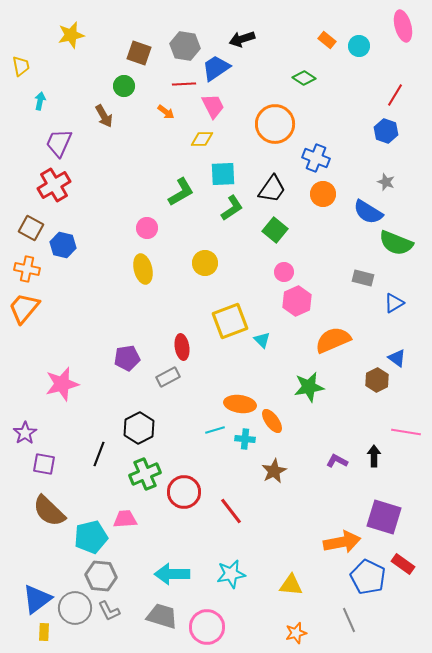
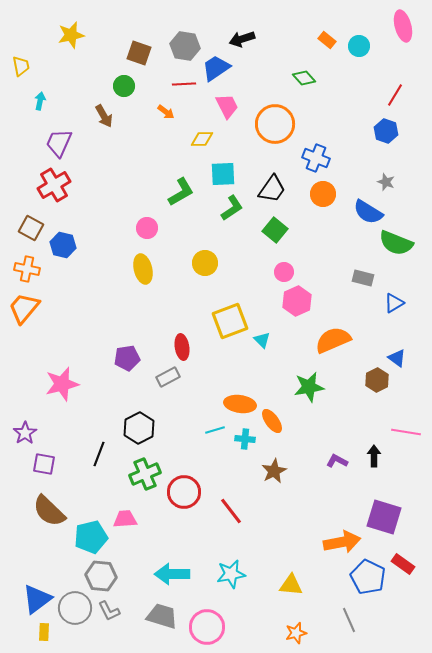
green diamond at (304, 78): rotated 15 degrees clockwise
pink trapezoid at (213, 106): moved 14 px right
